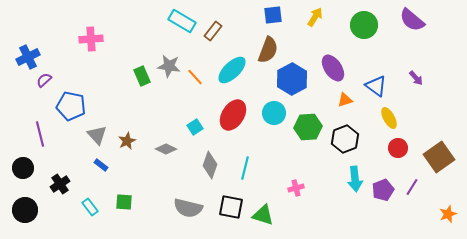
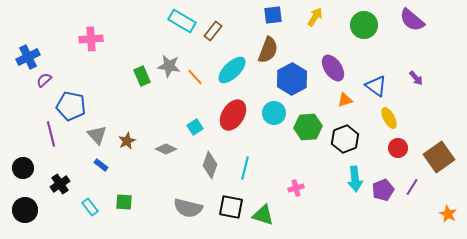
purple line at (40, 134): moved 11 px right
orange star at (448, 214): rotated 24 degrees counterclockwise
